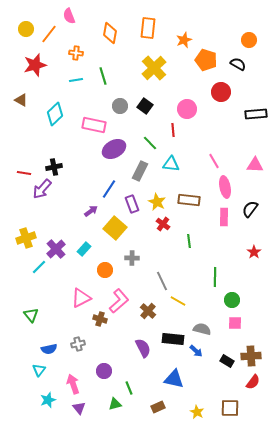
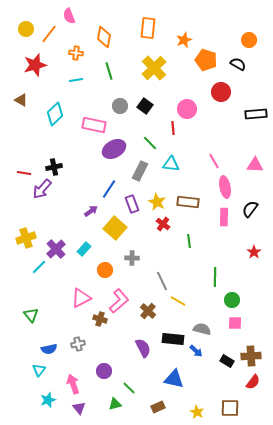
orange diamond at (110, 33): moved 6 px left, 4 px down
green line at (103, 76): moved 6 px right, 5 px up
red line at (173, 130): moved 2 px up
brown rectangle at (189, 200): moved 1 px left, 2 px down
green line at (129, 388): rotated 24 degrees counterclockwise
